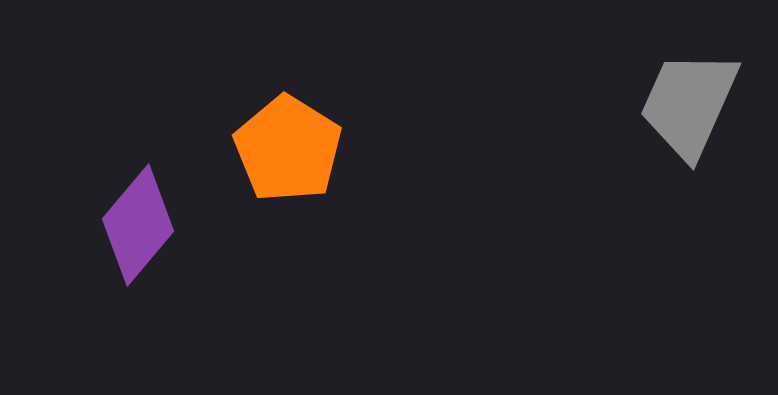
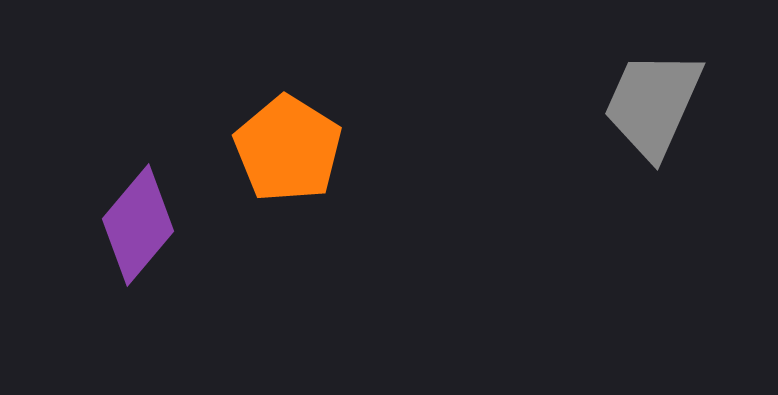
gray trapezoid: moved 36 px left
